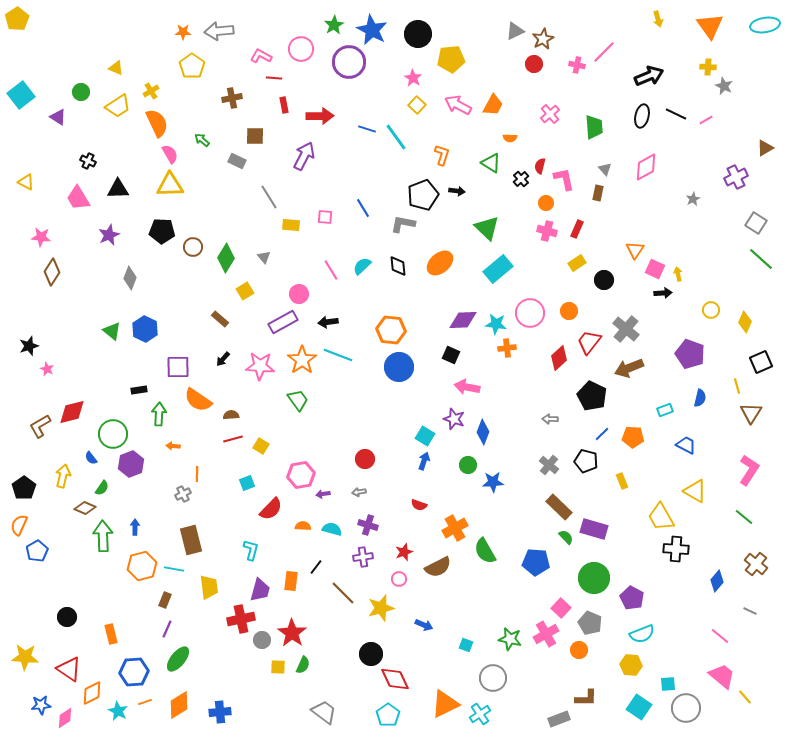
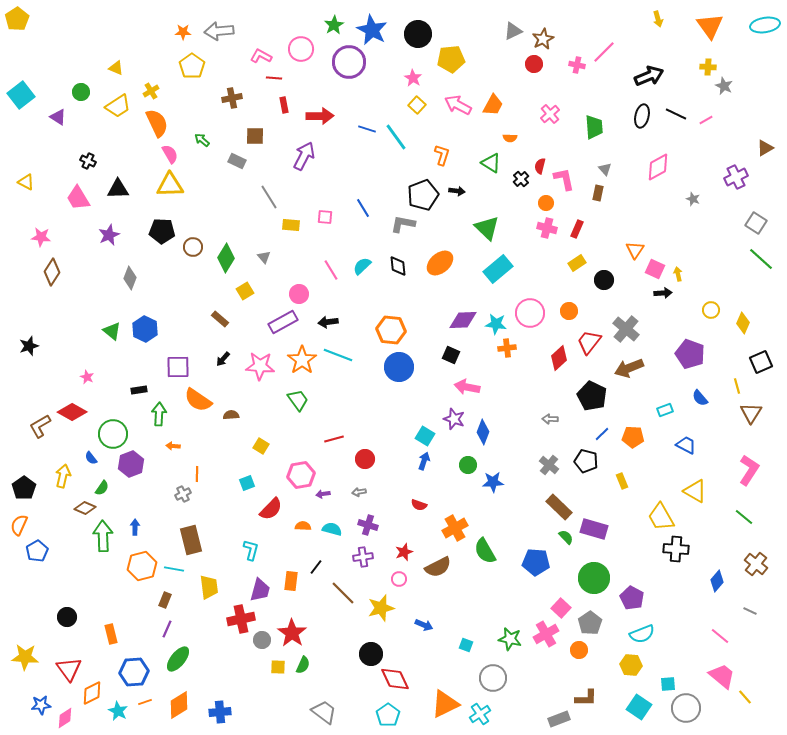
gray triangle at (515, 31): moved 2 px left
pink diamond at (646, 167): moved 12 px right
gray star at (693, 199): rotated 24 degrees counterclockwise
pink cross at (547, 231): moved 3 px up
yellow diamond at (745, 322): moved 2 px left, 1 px down
pink star at (47, 369): moved 40 px right, 8 px down
blue semicircle at (700, 398): rotated 126 degrees clockwise
red diamond at (72, 412): rotated 44 degrees clockwise
red line at (233, 439): moved 101 px right
gray pentagon at (590, 623): rotated 15 degrees clockwise
red triangle at (69, 669): rotated 20 degrees clockwise
